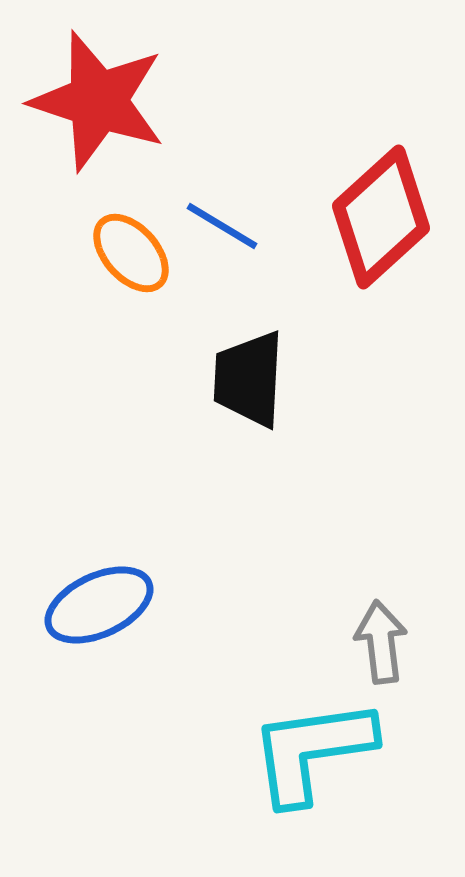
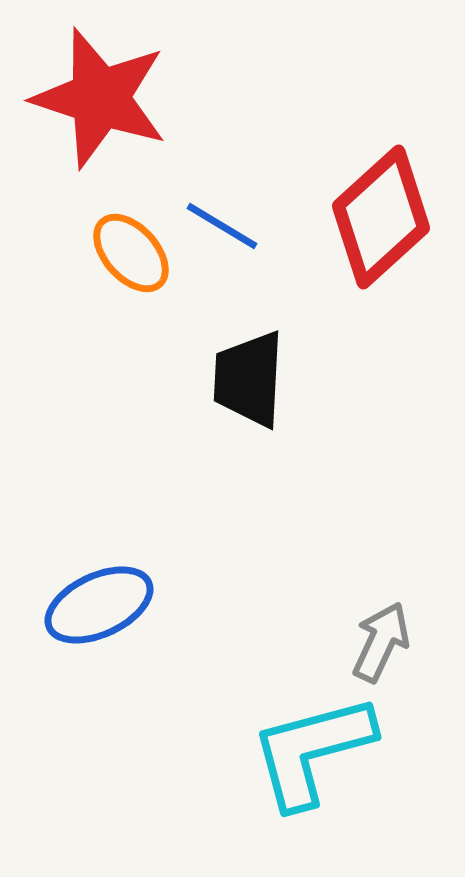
red star: moved 2 px right, 3 px up
gray arrow: rotated 32 degrees clockwise
cyan L-shape: rotated 7 degrees counterclockwise
